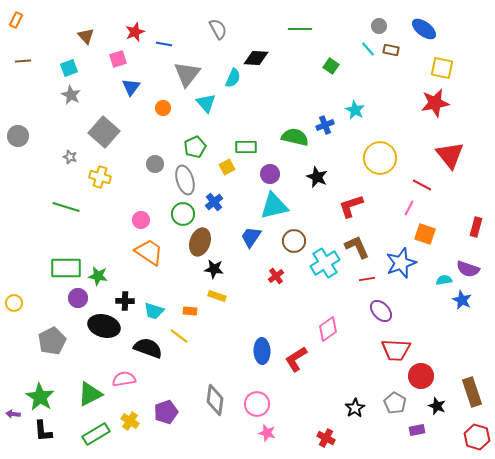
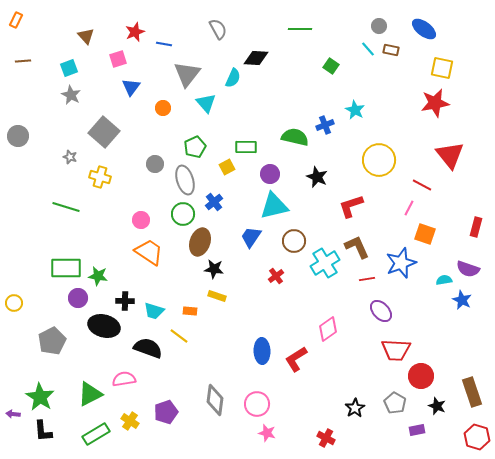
yellow circle at (380, 158): moved 1 px left, 2 px down
